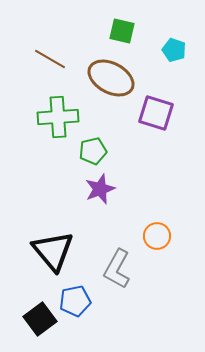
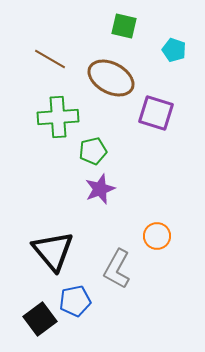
green square: moved 2 px right, 5 px up
